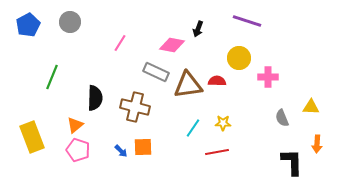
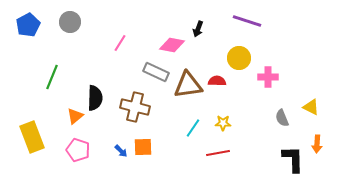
yellow triangle: rotated 24 degrees clockwise
orange triangle: moved 9 px up
red line: moved 1 px right, 1 px down
black L-shape: moved 1 px right, 3 px up
